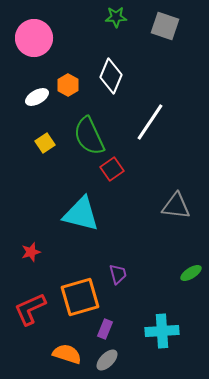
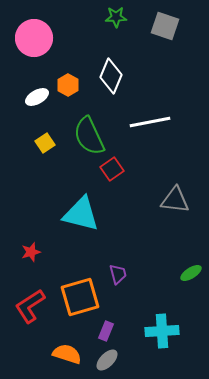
white line: rotated 45 degrees clockwise
gray triangle: moved 1 px left, 6 px up
red L-shape: moved 3 px up; rotated 9 degrees counterclockwise
purple rectangle: moved 1 px right, 2 px down
